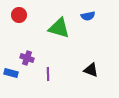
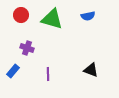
red circle: moved 2 px right
green triangle: moved 7 px left, 9 px up
purple cross: moved 10 px up
blue rectangle: moved 2 px right, 2 px up; rotated 64 degrees counterclockwise
